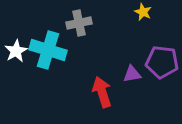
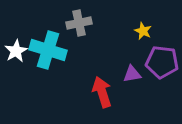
yellow star: moved 19 px down
